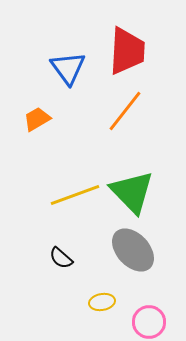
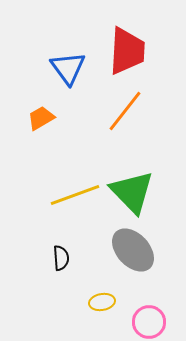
orange trapezoid: moved 4 px right, 1 px up
black semicircle: rotated 135 degrees counterclockwise
